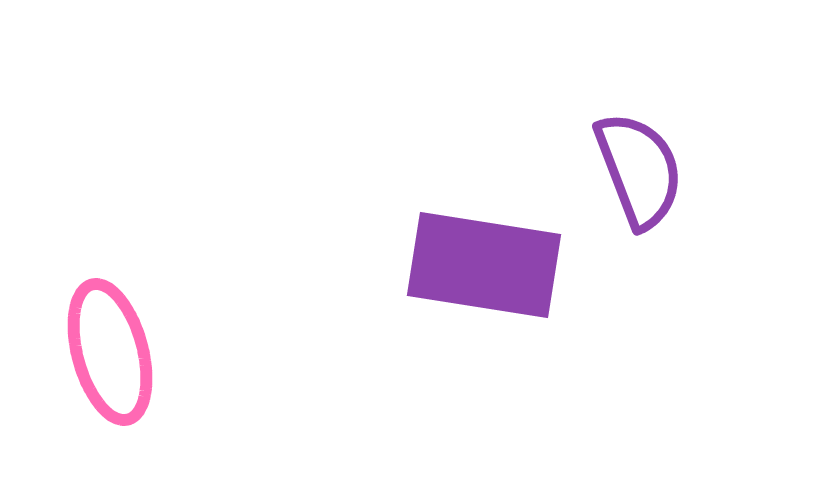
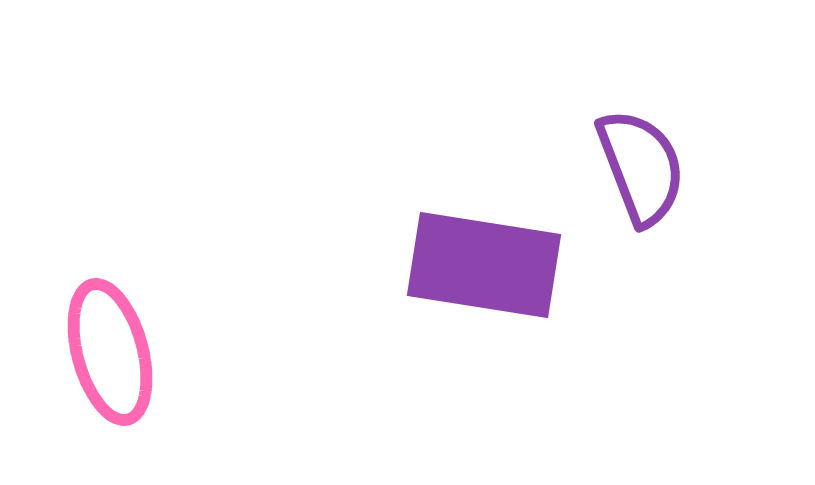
purple semicircle: moved 2 px right, 3 px up
